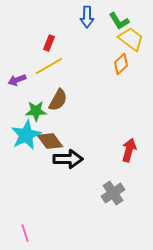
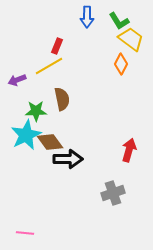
red rectangle: moved 8 px right, 3 px down
orange diamond: rotated 20 degrees counterclockwise
brown semicircle: moved 4 px right, 1 px up; rotated 40 degrees counterclockwise
brown diamond: moved 1 px down
gray cross: rotated 15 degrees clockwise
pink line: rotated 66 degrees counterclockwise
